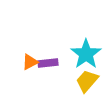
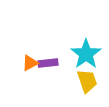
orange triangle: moved 1 px down
yellow trapezoid: rotated 120 degrees clockwise
